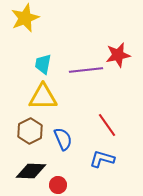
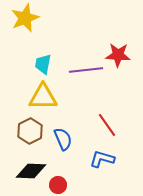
red star: rotated 15 degrees clockwise
